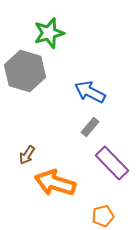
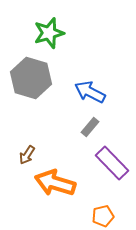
gray hexagon: moved 6 px right, 7 px down
